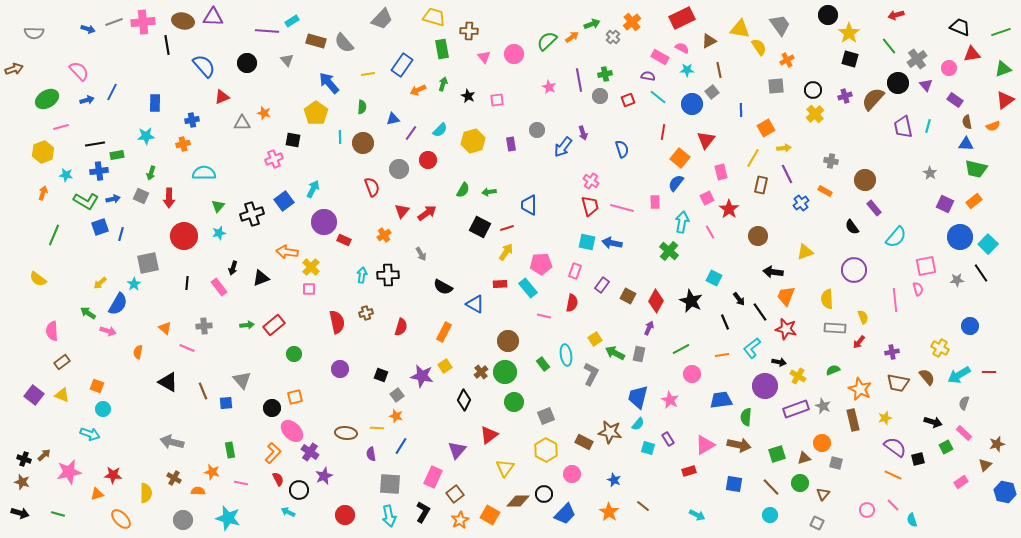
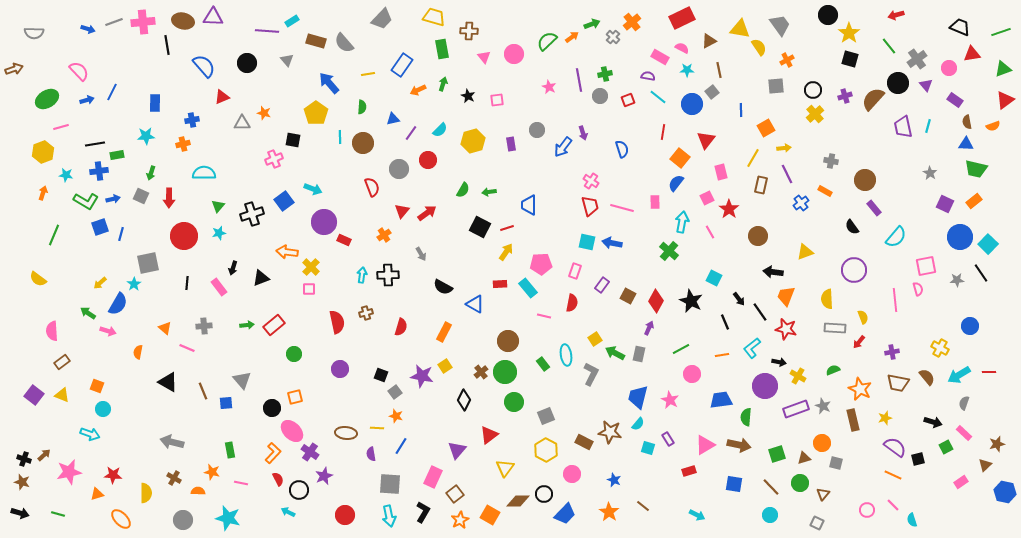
cyan arrow at (313, 189): rotated 84 degrees clockwise
gray square at (397, 395): moved 2 px left, 3 px up
